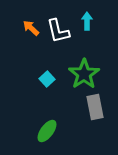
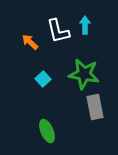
cyan arrow: moved 2 px left, 4 px down
orange arrow: moved 1 px left, 14 px down
green star: rotated 28 degrees counterclockwise
cyan square: moved 4 px left
green ellipse: rotated 60 degrees counterclockwise
